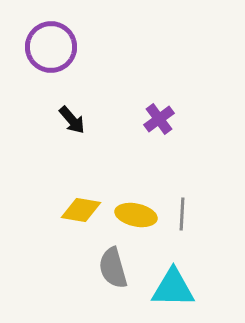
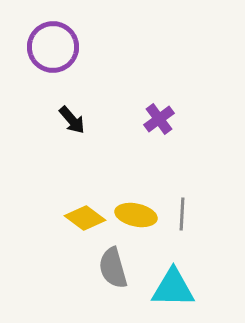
purple circle: moved 2 px right
yellow diamond: moved 4 px right, 8 px down; rotated 27 degrees clockwise
